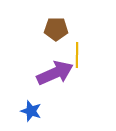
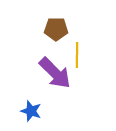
purple arrow: rotated 69 degrees clockwise
